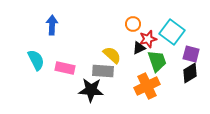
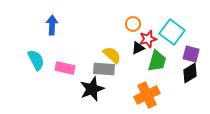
black triangle: moved 1 px left
green trapezoid: rotated 35 degrees clockwise
gray rectangle: moved 1 px right, 2 px up
orange cross: moved 9 px down
black star: moved 1 px right, 1 px up; rotated 25 degrees counterclockwise
